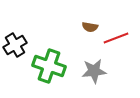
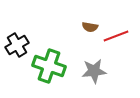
red line: moved 2 px up
black cross: moved 2 px right
